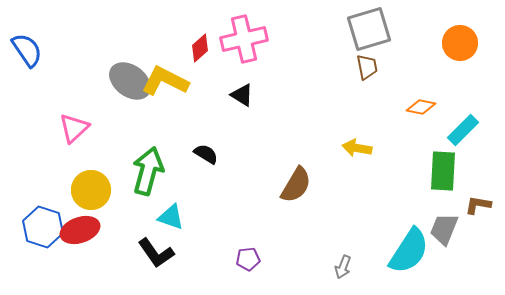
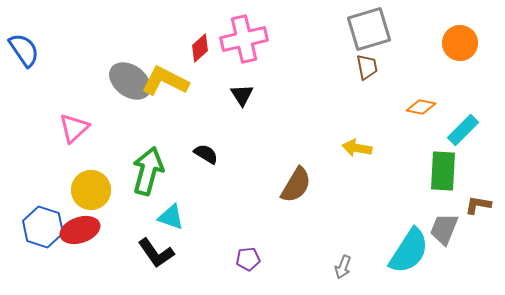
blue semicircle: moved 3 px left
black triangle: rotated 25 degrees clockwise
